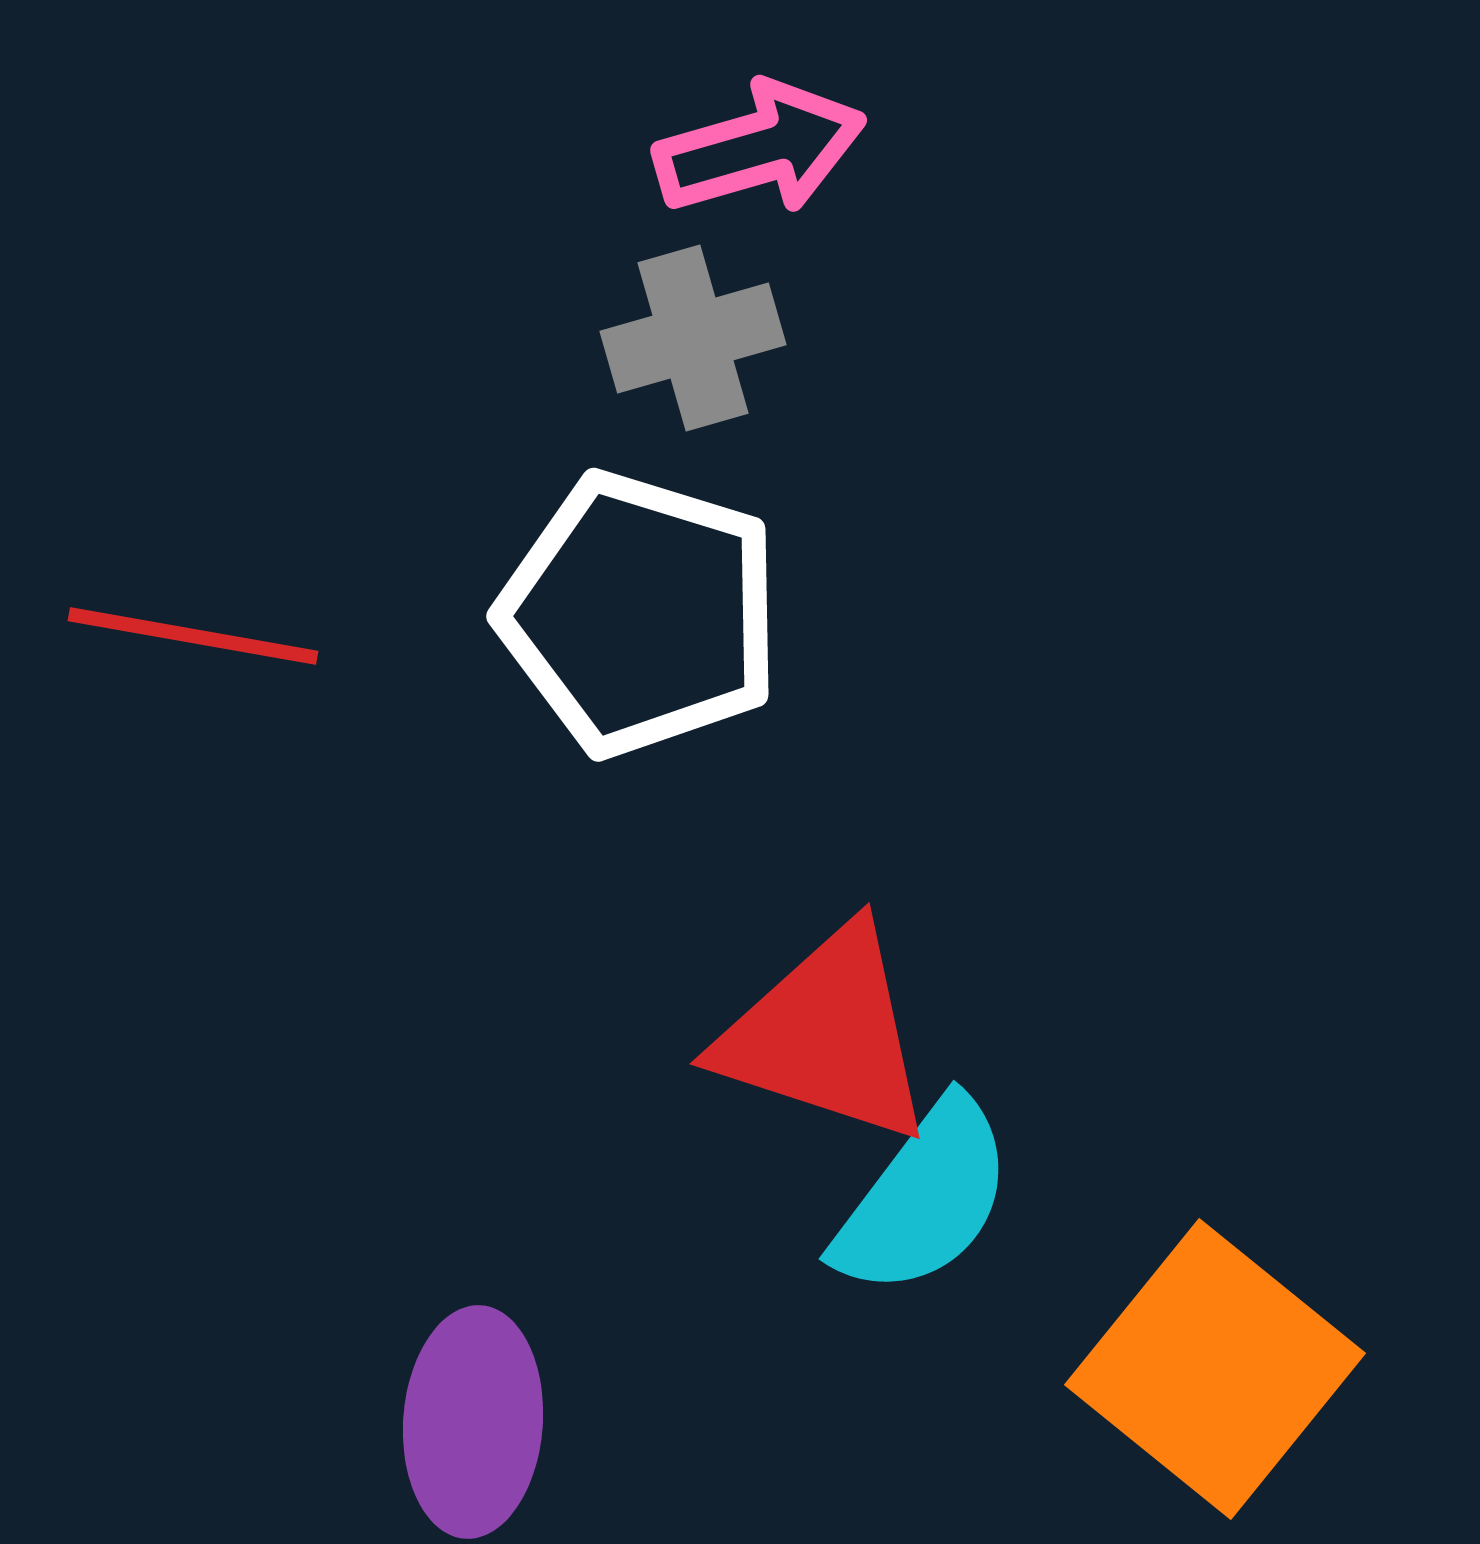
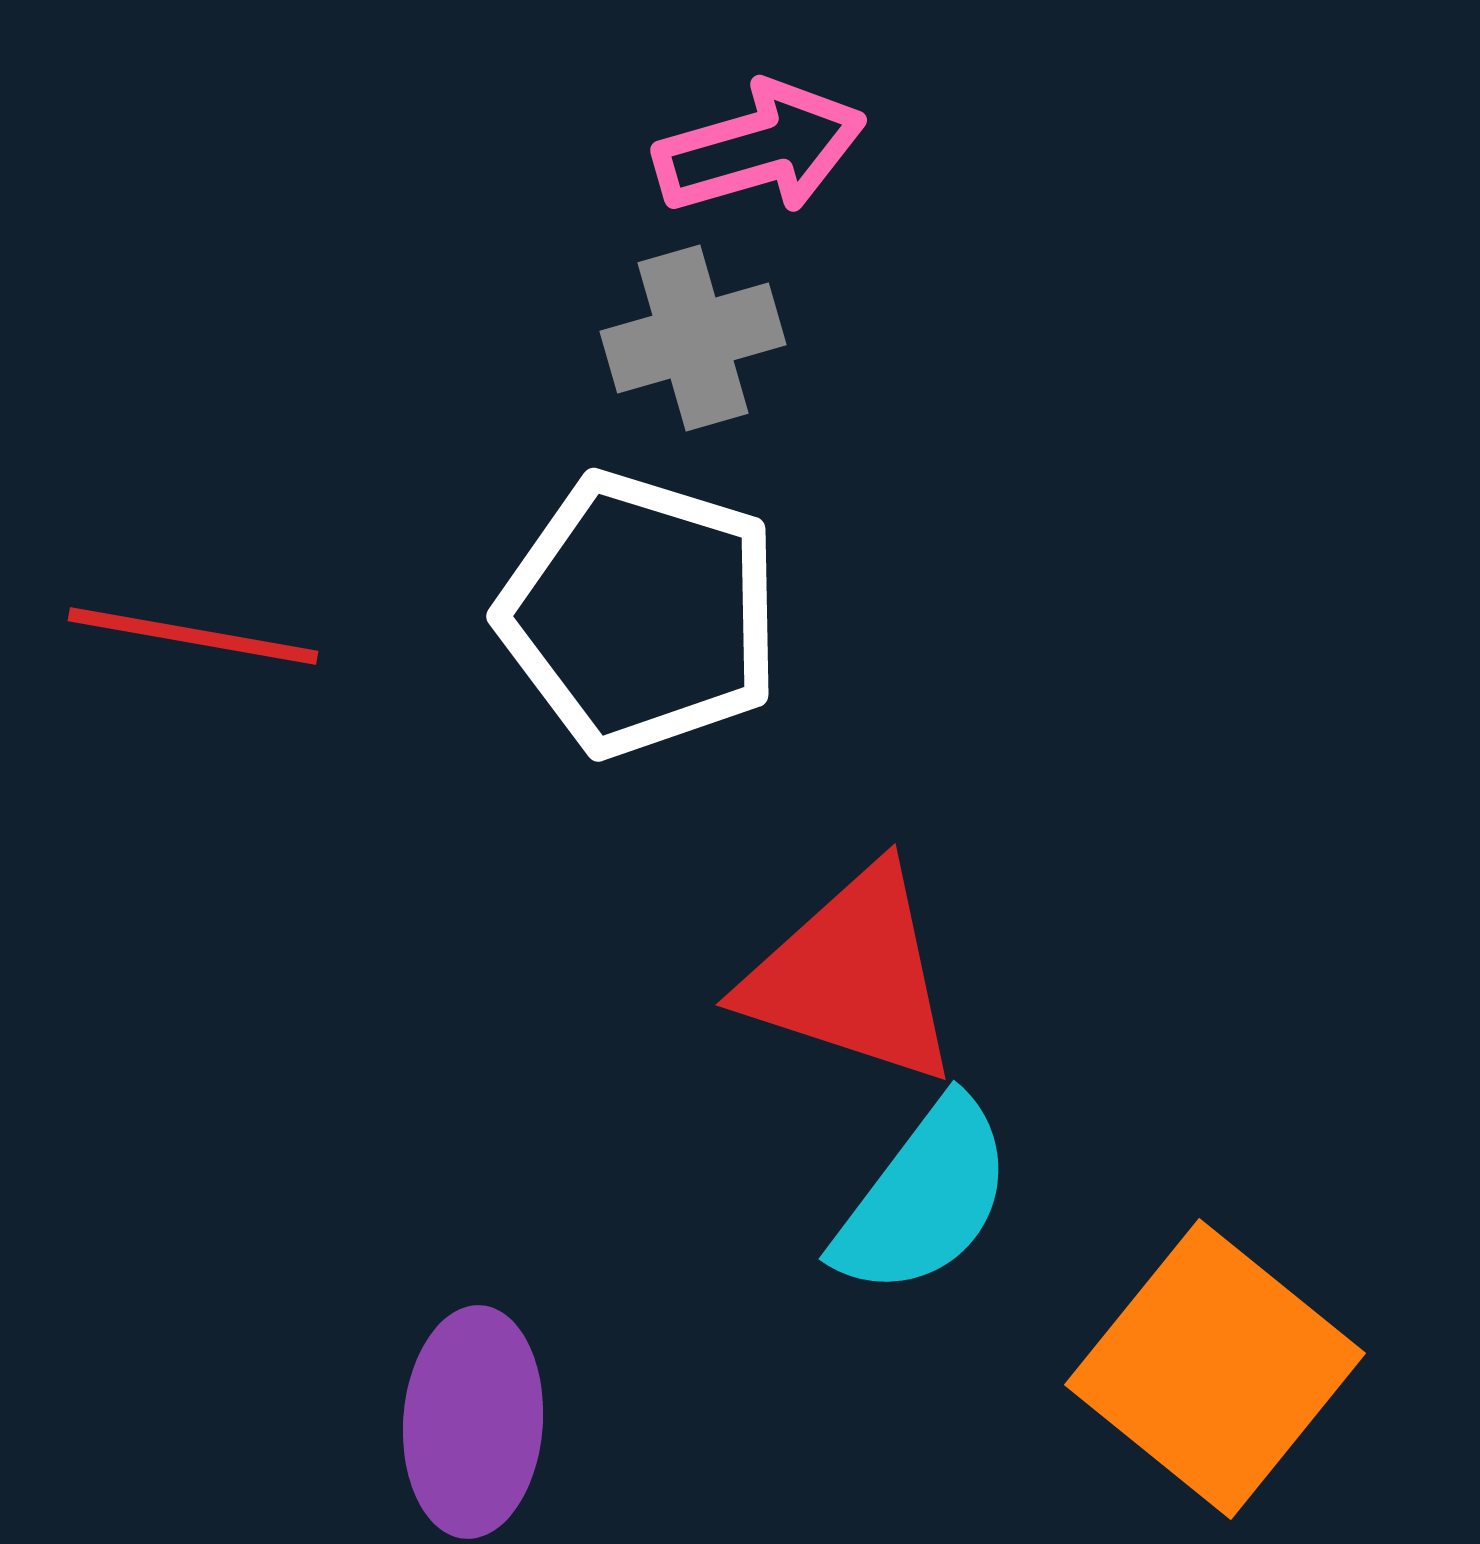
red triangle: moved 26 px right, 59 px up
